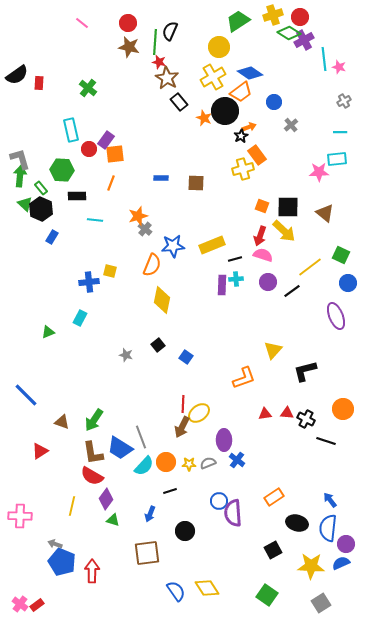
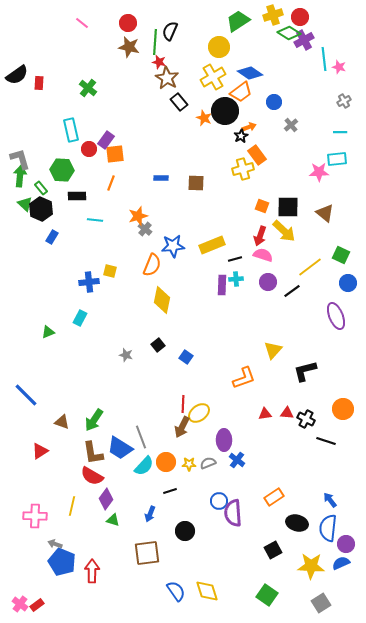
pink cross at (20, 516): moved 15 px right
yellow diamond at (207, 588): moved 3 px down; rotated 15 degrees clockwise
